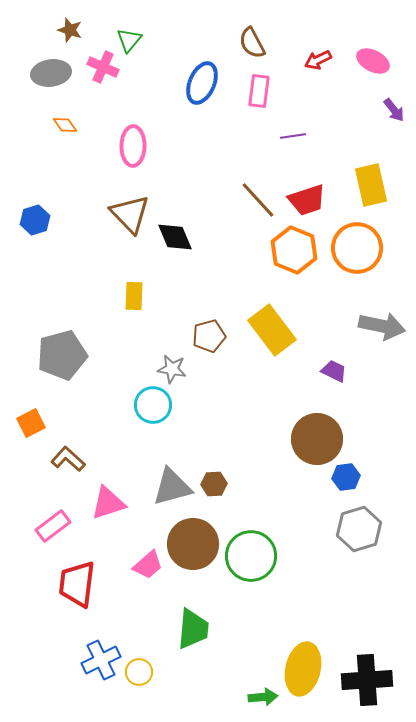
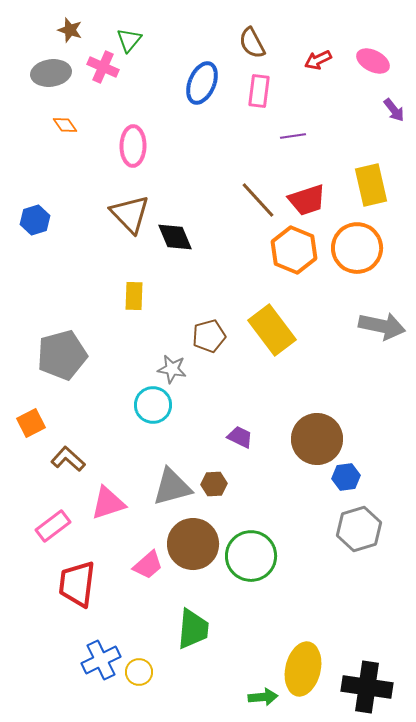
purple trapezoid at (334, 371): moved 94 px left, 66 px down
black cross at (367, 680): moved 7 px down; rotated 12 degrees clockwise
